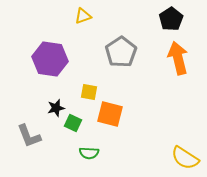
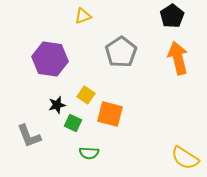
black pentagon: moved 1 px right, 3 px up
yellow square: moved 3 px left, 3 px down; rotated 24 degrees clockwise
black star: moved 1 px right, 3 px up
